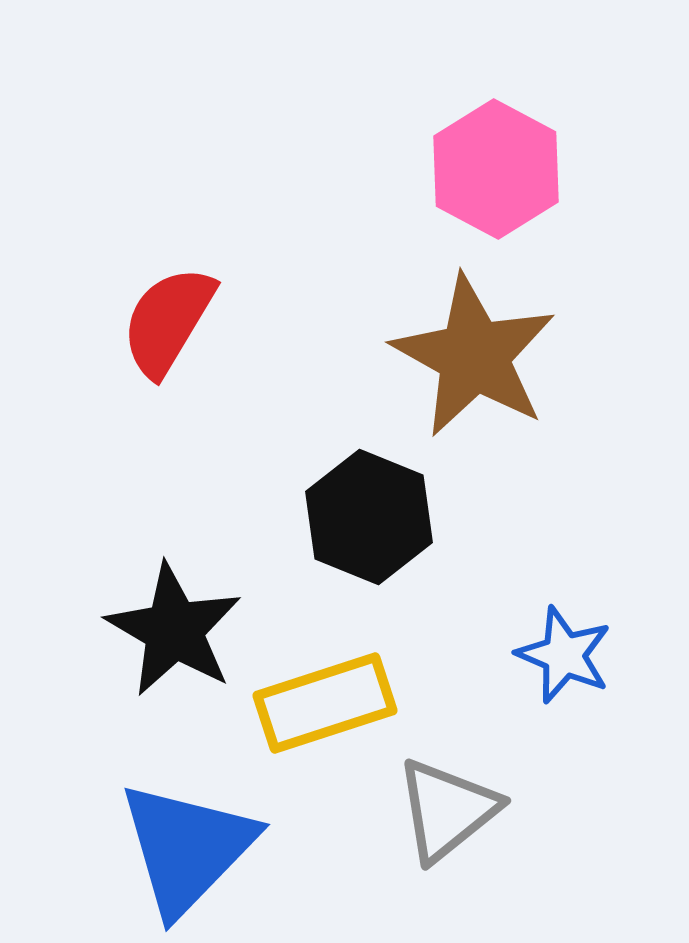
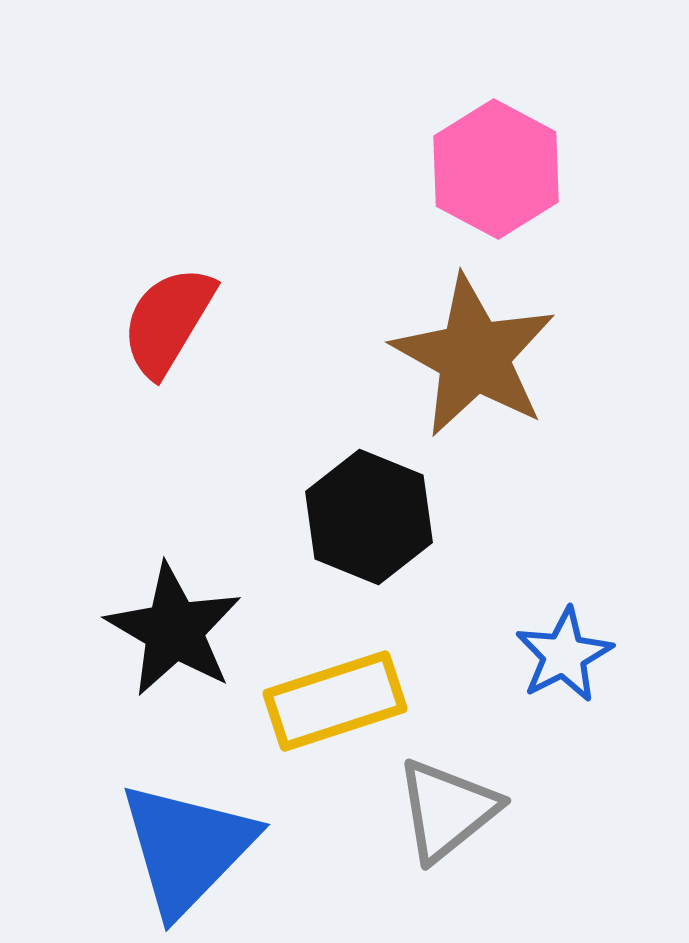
blue star: rotated 22 degrees clockwise
yellow rectangle: moved 10 px right, 2 px up
